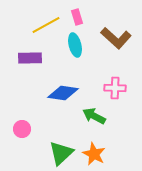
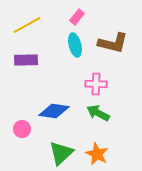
pink rectangle: rotated 56 degrees clockwise
yellow line: moved 19 px left
brown L-shape: moved 3 px left, 5 px down; rotated 28 degrees counterclockwise
purple rectangle: moved 4 px left, 2 px down
pink cross: moved 19 px left, 4 px up
blue diamond: moved 9 px left, 18 px down
green arrow: moved 4 px right, 3 px up
orange star: moved 3 px right
